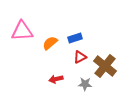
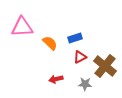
pink triangle: moved 4 px up
orange semicircle: rotated 84 degrees clockwise
